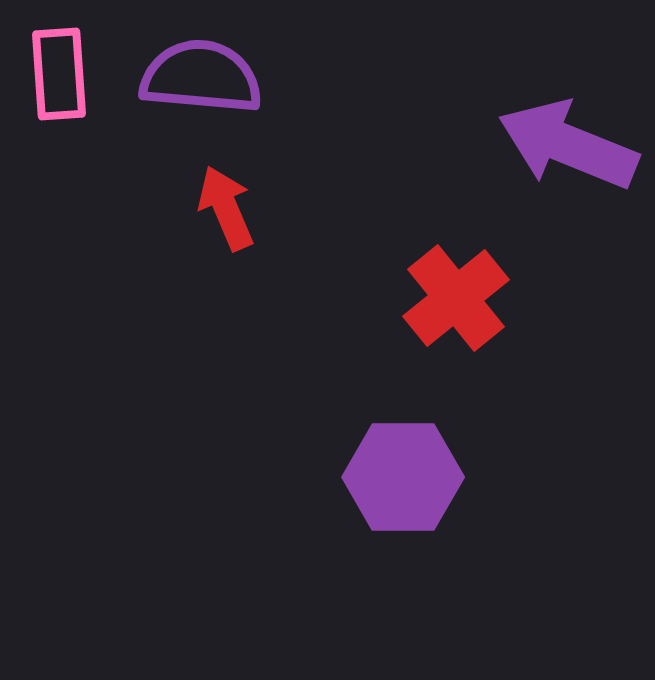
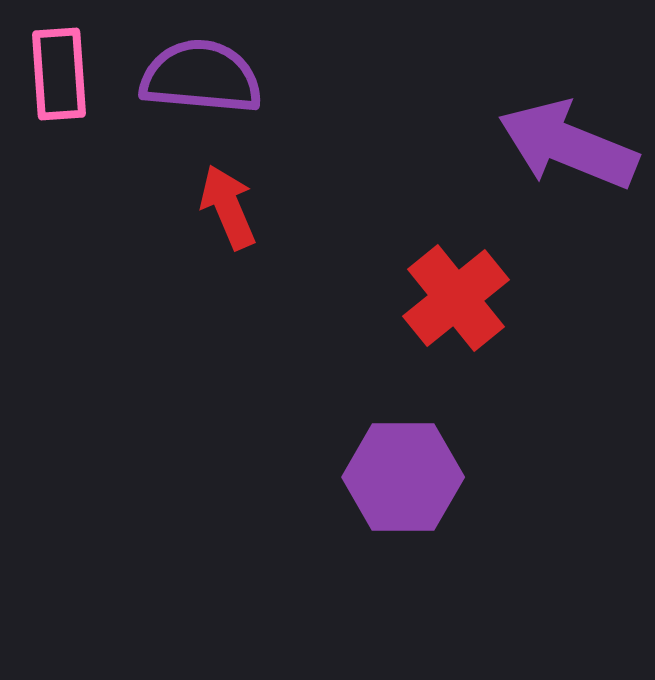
red arrow: moved 2 px right, 1 px up
